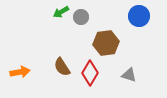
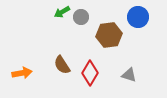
green arrow: moved 1 px right
blue circle: moved 1 px left, 1 px down
brown hexagon: moved 3 px right, 8 px up
brown semicircle: moved 2 px up
orange arrow: moved 2 px right, 1 px down
